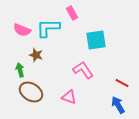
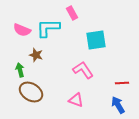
red line: rotated 32 degrees counterclockwise
pink triangle: moved 7 px right, 3 px down
